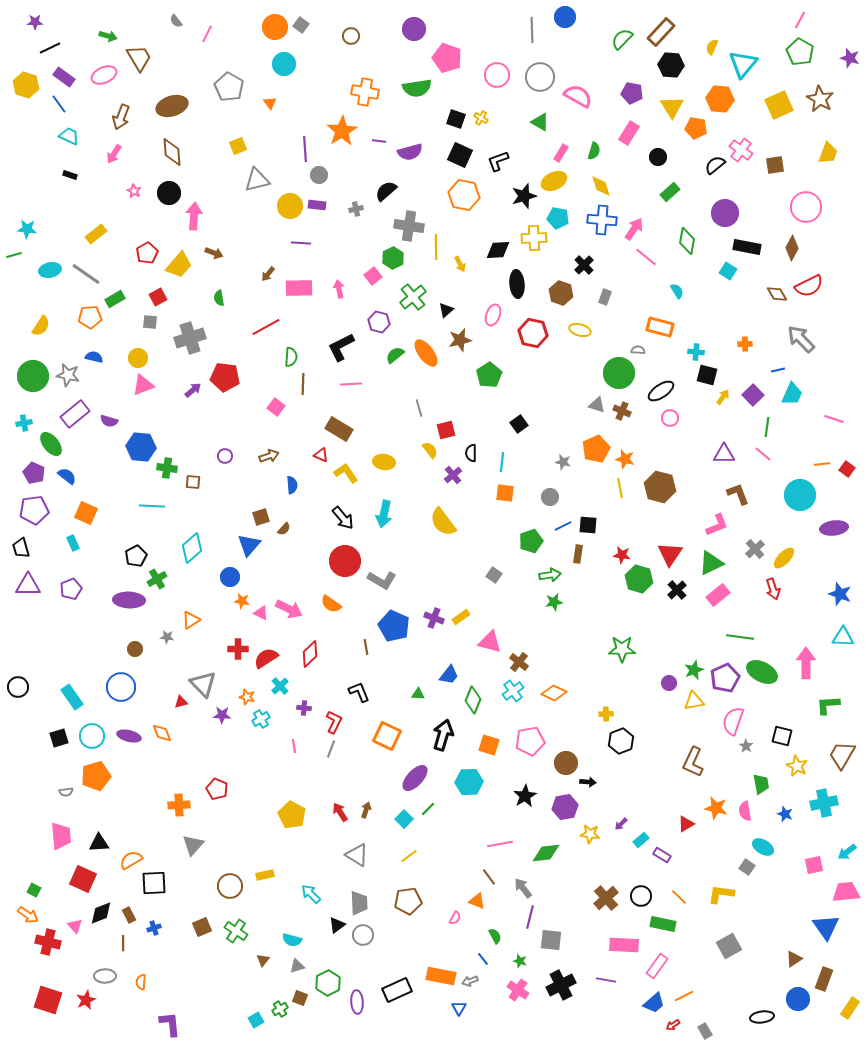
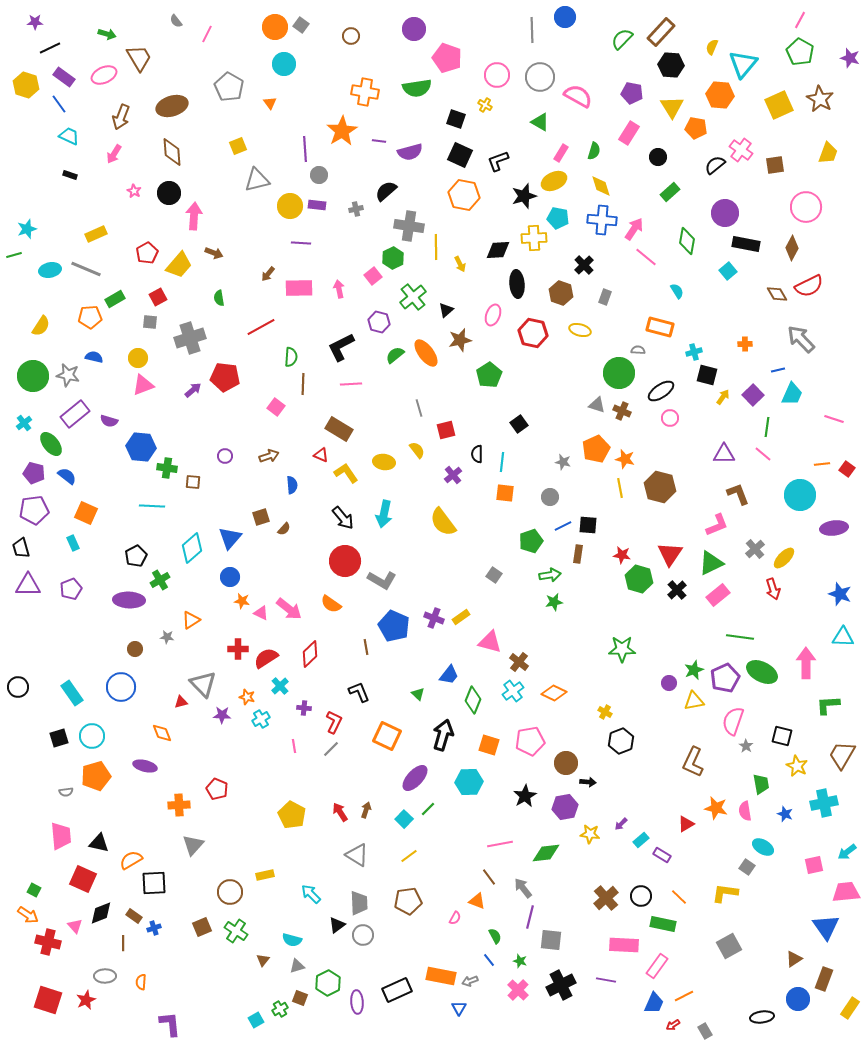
green arrow at (108, 36): moved 1 px left, 2 px up
orange hexagon at (720, 99): moved 4 px up
yellow cross at (481, 118): moved 4 px right, 13 px up
cyan star at (27, 229): rotated 24 degrees counterclockwise
yellow rectangle at (96, 234): rotated 15 degrees clockwise
black rectangle at (747, 247): moved 1 px left, 3 px up
cyan square at (728, 271): rotated 18 degrees clockwise
gray line at (86, 274): moved 5 px up; rotated 12 degrees counterclockwise
red line at (266, 327): moved 5 px left
cyan cross at (696, 352): moved 2 px left; rotated 21 degrees counterclockwise
cyan cross at (24, 423): rotated 28 degrees counterclockwise
yellow semicircle at (430, 450): moved 13 px left
black semicircle at (471, 453): moved 6 px right, 1 px down
purple pentagon at (34, 473): rotated 10 degrees counterclockwise
blue triangle at (249, 545): moved 19 px left, 7 px up
green cross at (157, 579): moved 3 px right, 1 px down
pink arrow at (289, 609): rotated 12 degrees clockwise
green triangle at (418, 694): rotated 40 degrees clockwise
cyan rectangle at (72, 697): moved 4 px up
yellow cross at (606, 714): moved 1 px left, 2 px up; rotated 32 degrees clockwise
purple ellipse at (129, 736): moved 16 px right, 30 px down
gray line at (331, 749): rotated 24 degrees clockwise
black triangle at (99, 843): rotated 15 degrees clockwise
brown circle at (230, 886): moved 6 px down
yellow L-shape at (721, 894): moved 4 px right, 1 px up
brown rectangle at (129, 915): moved 5 px right, 1 px down; rotated 28 degrees counterclockwise
blue line at (483, 959): moved 6 px right, 1 px down
pink cross at (518, 990): rotated 10 degrees clockwise
blue trapezoid at (654, 1003): rotated 25 degrees counterclockwise
